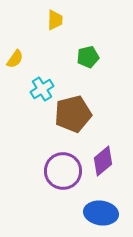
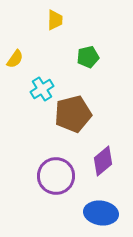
purple circle: moved 7 px left, 5 px down
